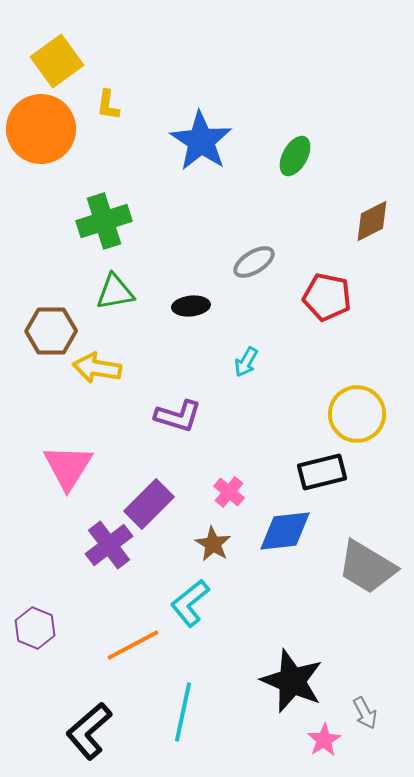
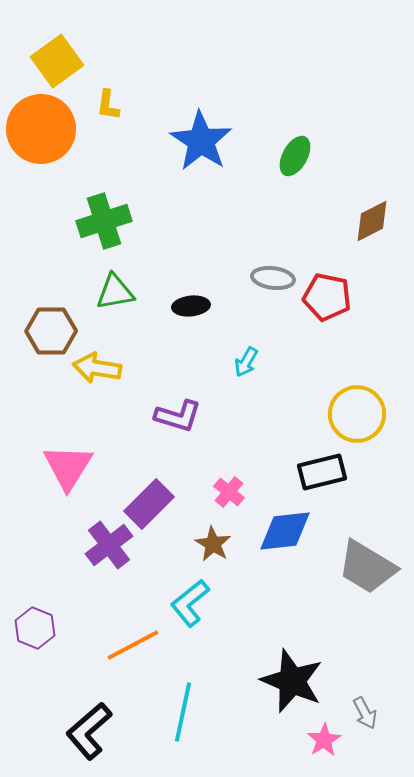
gray ellipse: moved 19 px right, 16 px down; rotated 39 degrees clockwise
